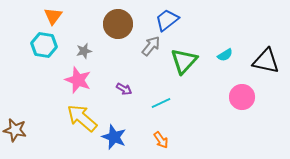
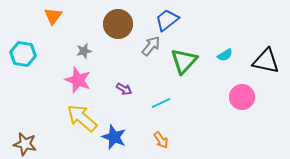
cyan hexagon: moved 21 px left, 9 px down
brown star: moved 10 px right, 14 px down
